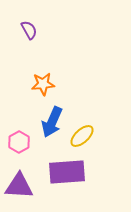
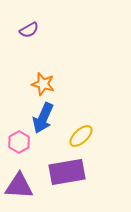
purple semicircle: rotated 90 degrees clockwise
orange star: rotated 20 degrees clockwise
blue arrow: moved 9 px left, 4 px up
yellow ellipse: moved 1 px left
purple rectangle: rotated 6 degrees counterclockwise
